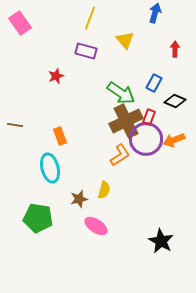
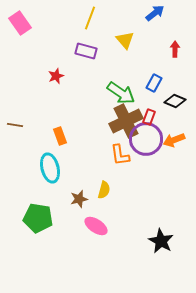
blue arrow: rotated 36 degrees clockwise
orange L-shape: rotated 115 degrees clockwise
